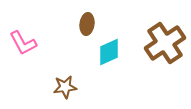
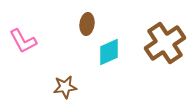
pink L-shape: moved 2 px up
